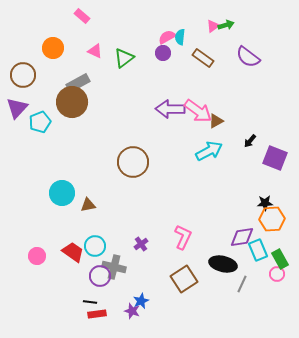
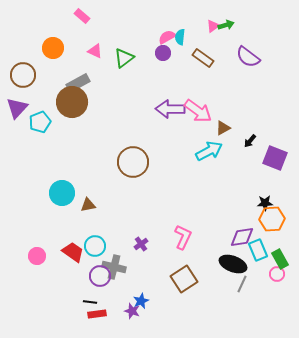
brown triangle at (216, 121): moved 7 px right, 7 px down
black ellipse at (223, 264): moved 10 px right; rotated 8 degrees clockwise
